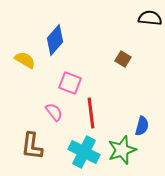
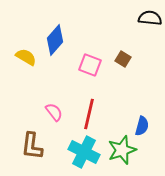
yellow semicircle: moved 1 px right, 3 px up
pink square: moved 20 px right, 18 px up
red line: moved 2 px left, 1 px down; rotated 20 degrees clockwise
